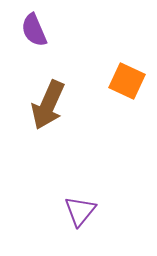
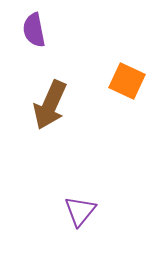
purple semicircle: rotated 12 degrees clockwise
brown arrow: moved 2 px right
